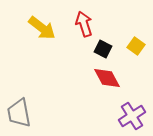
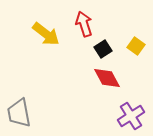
yellow arrow: moved 4 px right, 6 px down
black square: rotated 30 degrees clockwise
purple cross: moved 1 px left
